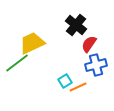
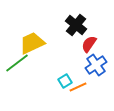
blue cross: rotated 20 degrees counterclockwise
